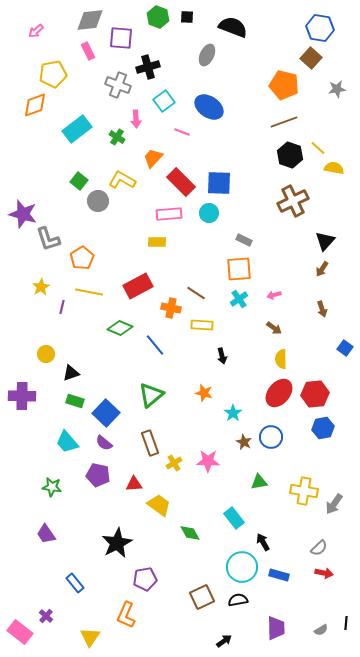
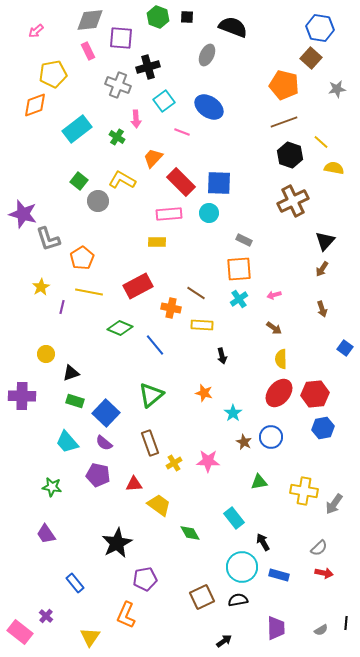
yellow line at (318, 148): moved 3 px right, 6 px up
